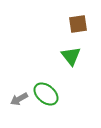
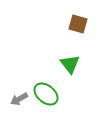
brown square: rotated 24 degrees clockwise
green triangle: moved 1 px left, 8 px down
